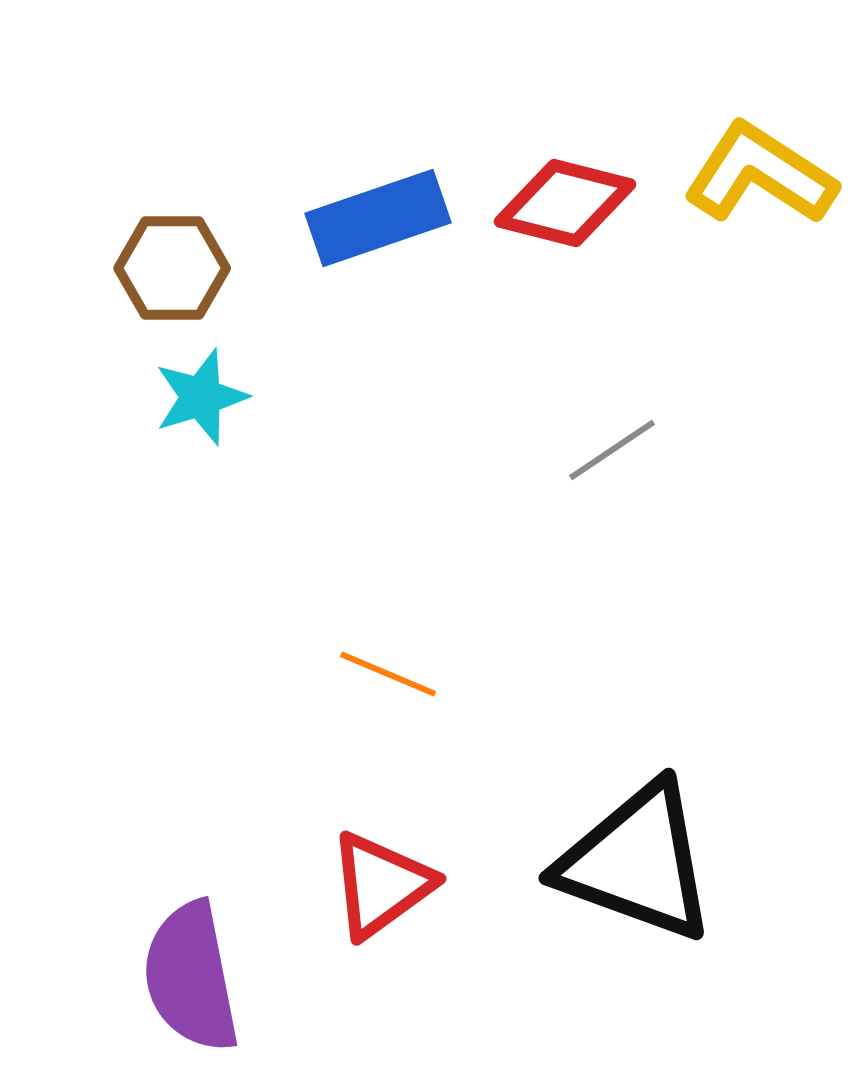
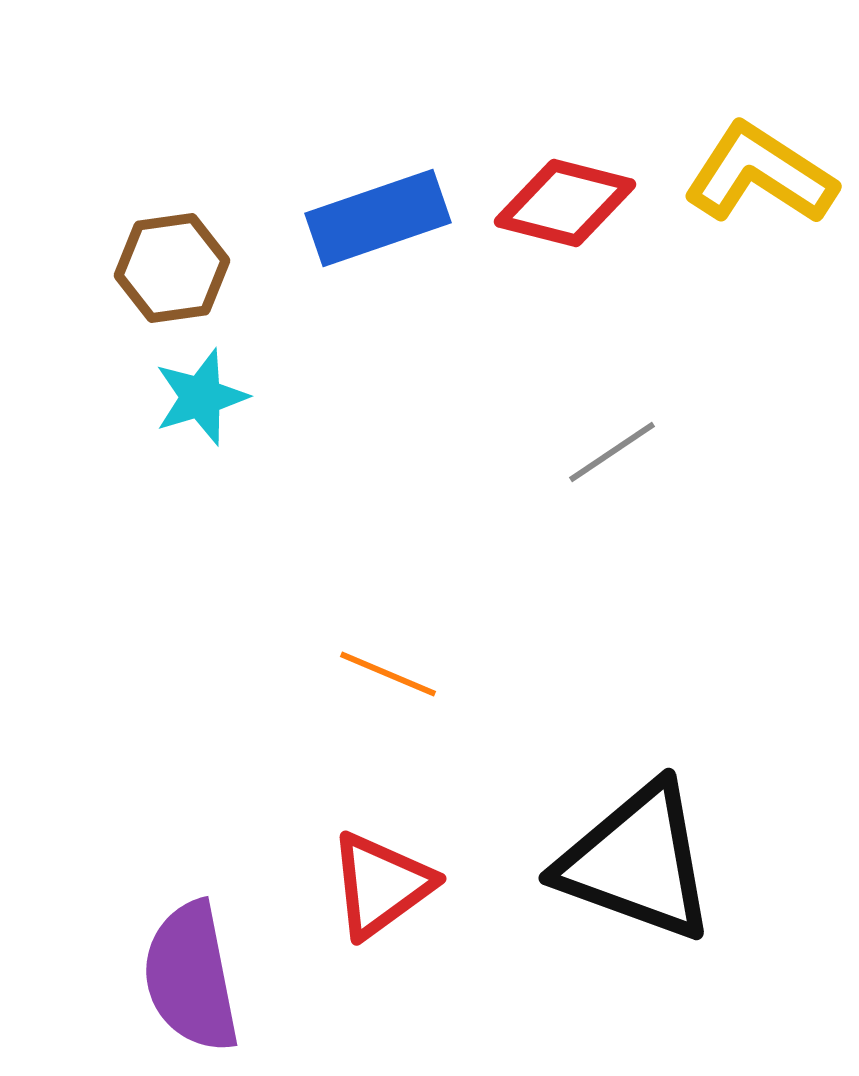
brown hexagon: rotated 8 degrees counterclockwise
gray line: moved 2 px down
